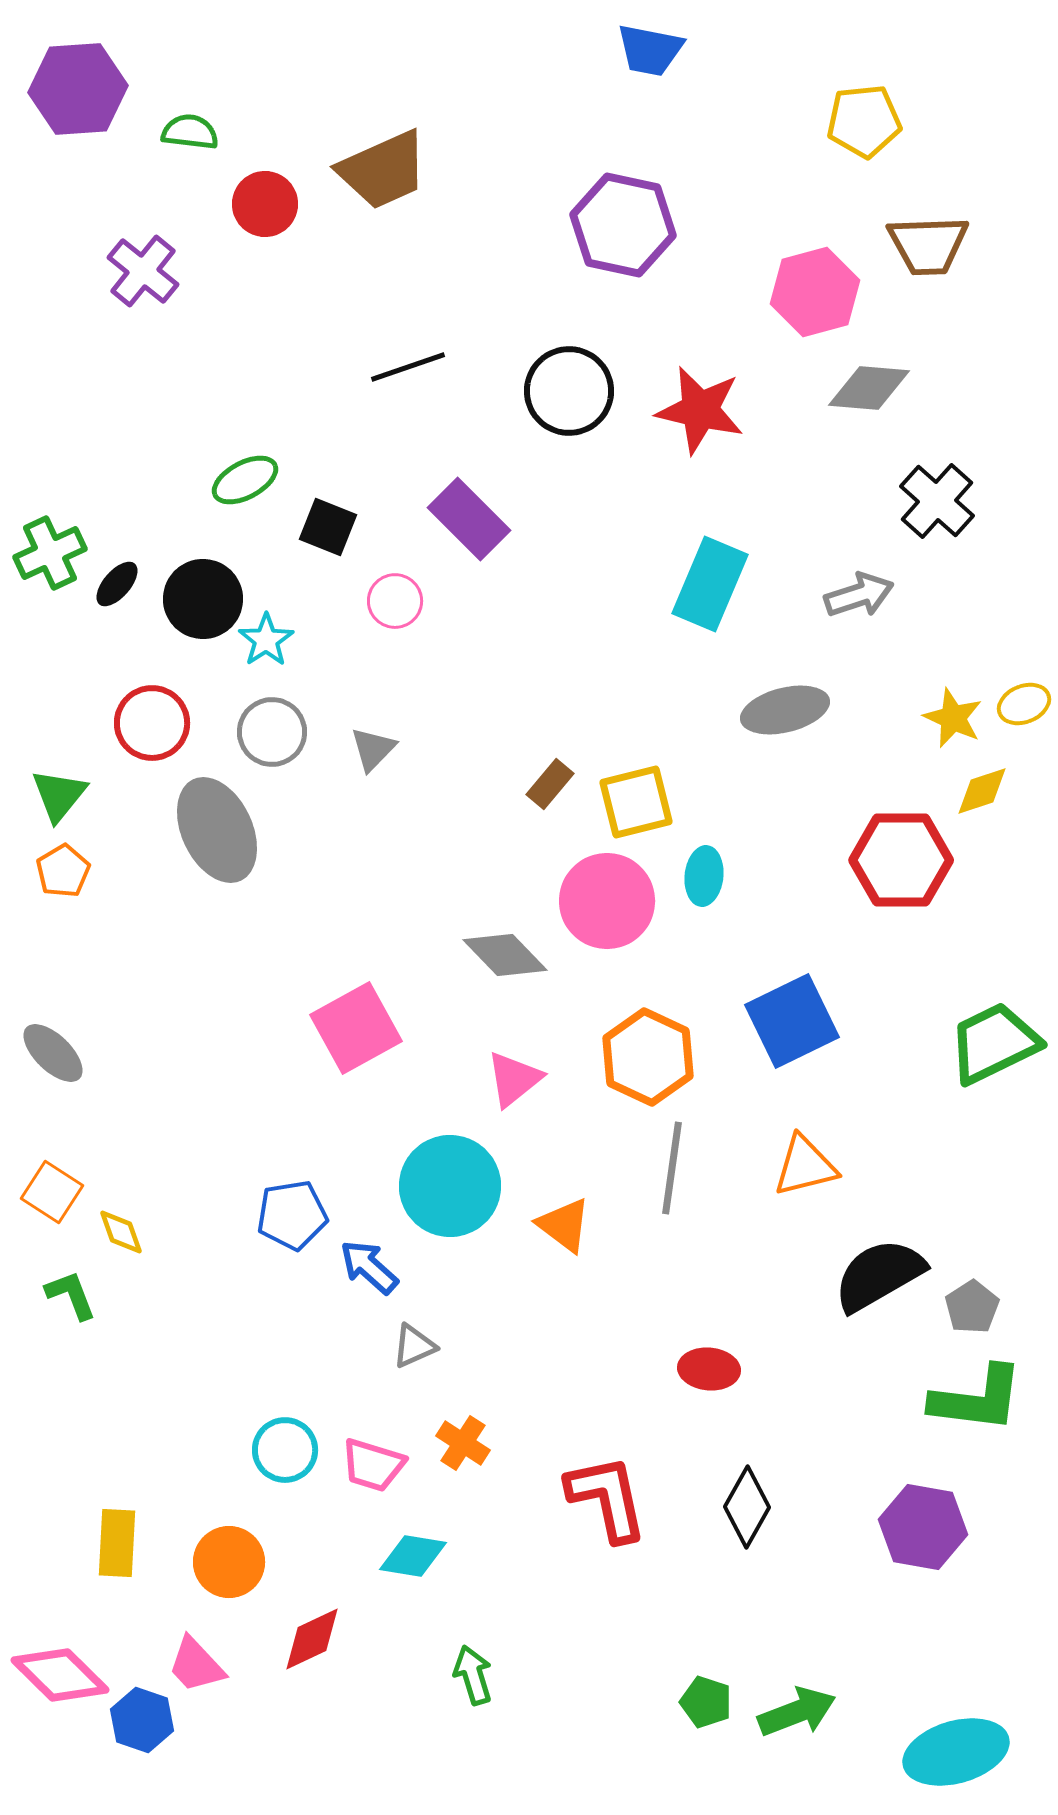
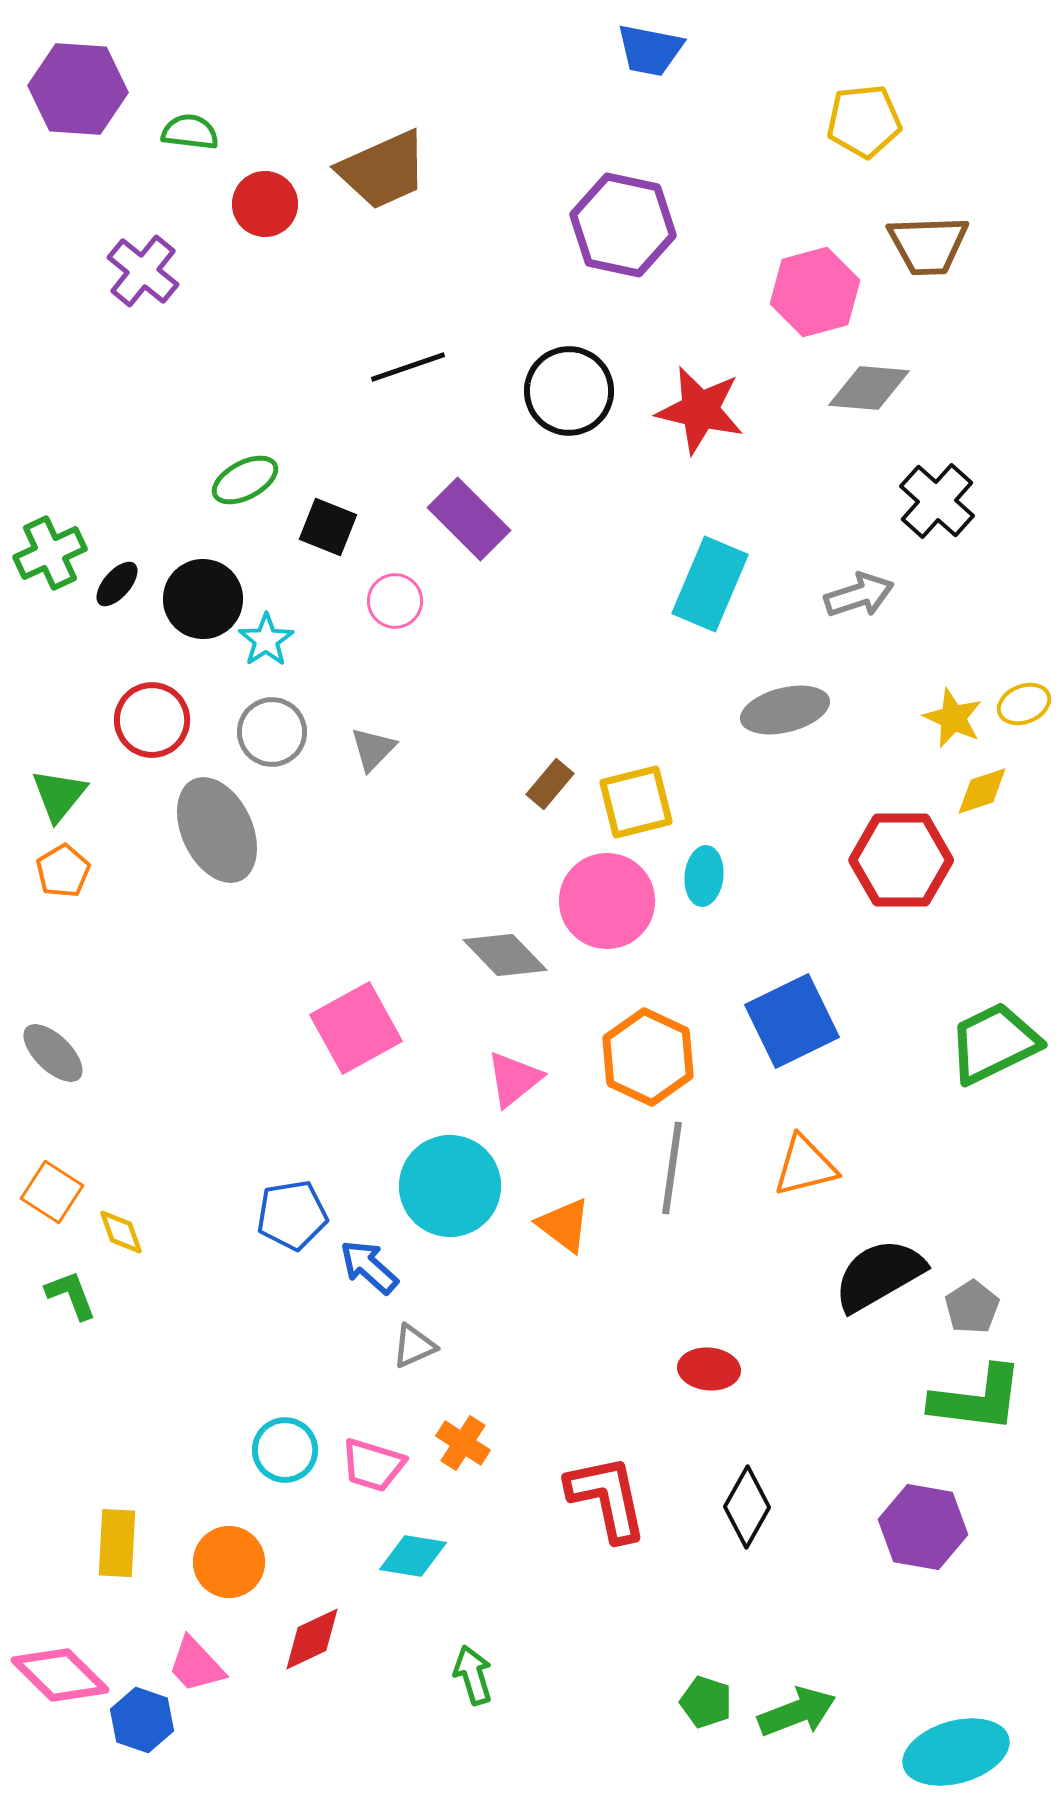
purple hexagon at (78, 89): rotated 8 degrees clockwise
red circle at (152, 723): moved 3 px up
